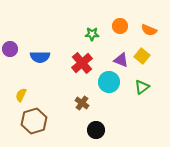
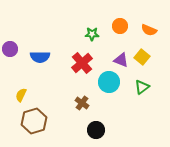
yellow square: moved 1 px down
